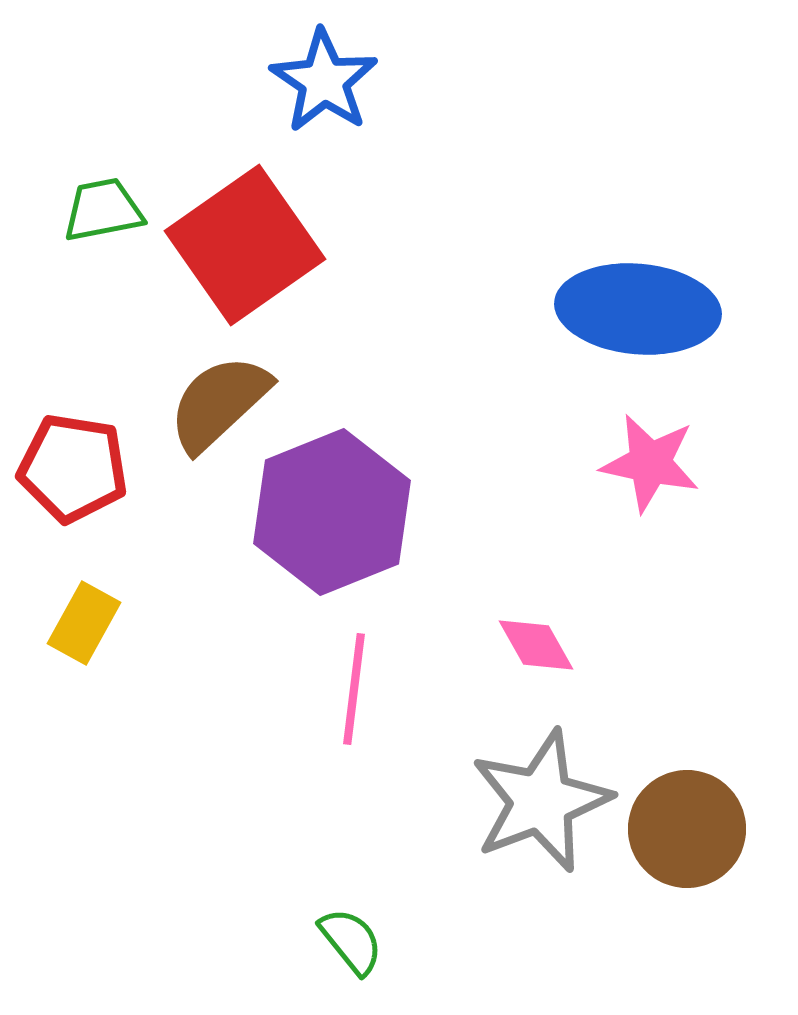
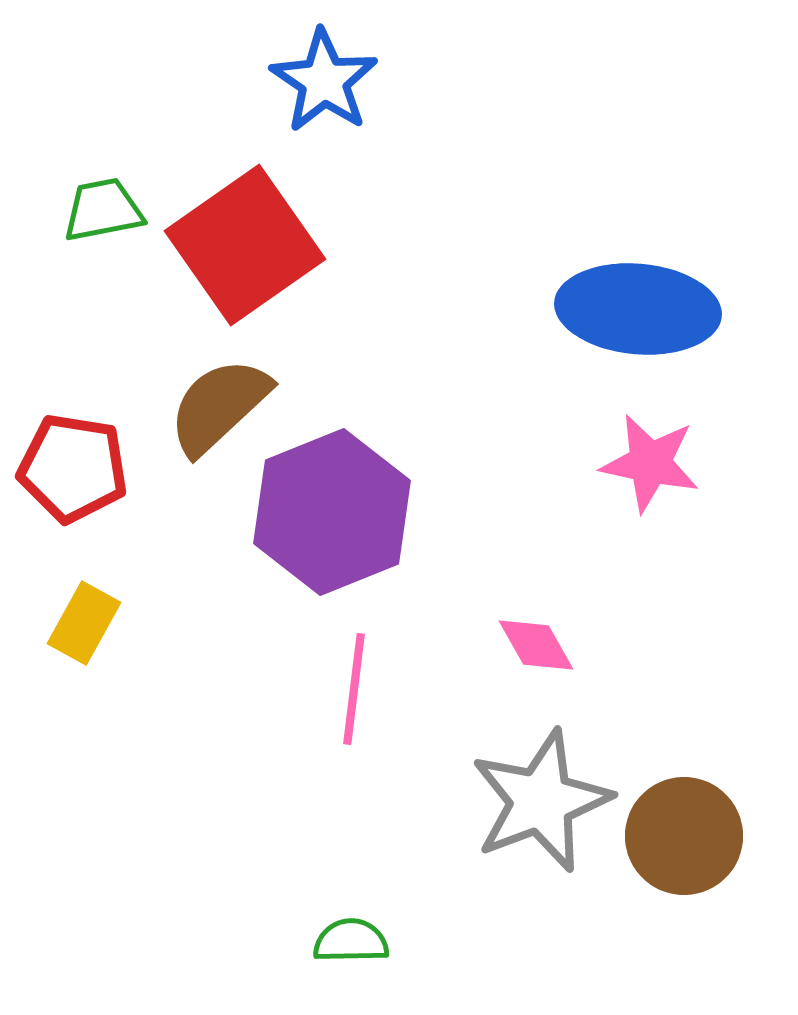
brown semicircle: moved 3 px down
brown circle: moved 3 px left, 7 px down
green semicircle: rotated 52 degrees counterclockwise
